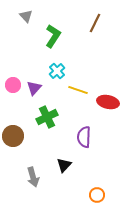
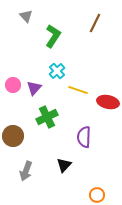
gray arrow: moved 7 px left, 6 px up; rotated 36 degrees clockwise
